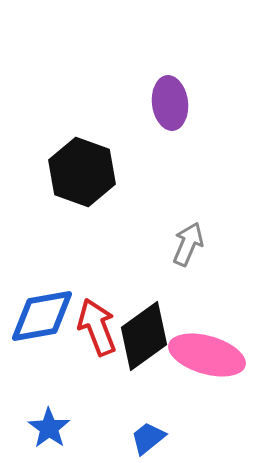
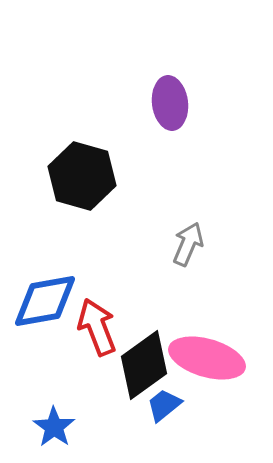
black hexagon: moved 4 px down; rotated 4 degrees counterclockwise
blue diamond: moved 3 px right, 15 px up
black diamond: moved 29 px down
pink ellipse: moved 3 px down
blue star: moved 5 px right, 1 px up
blue trapezoid: moved 16 px right, 33 px up
